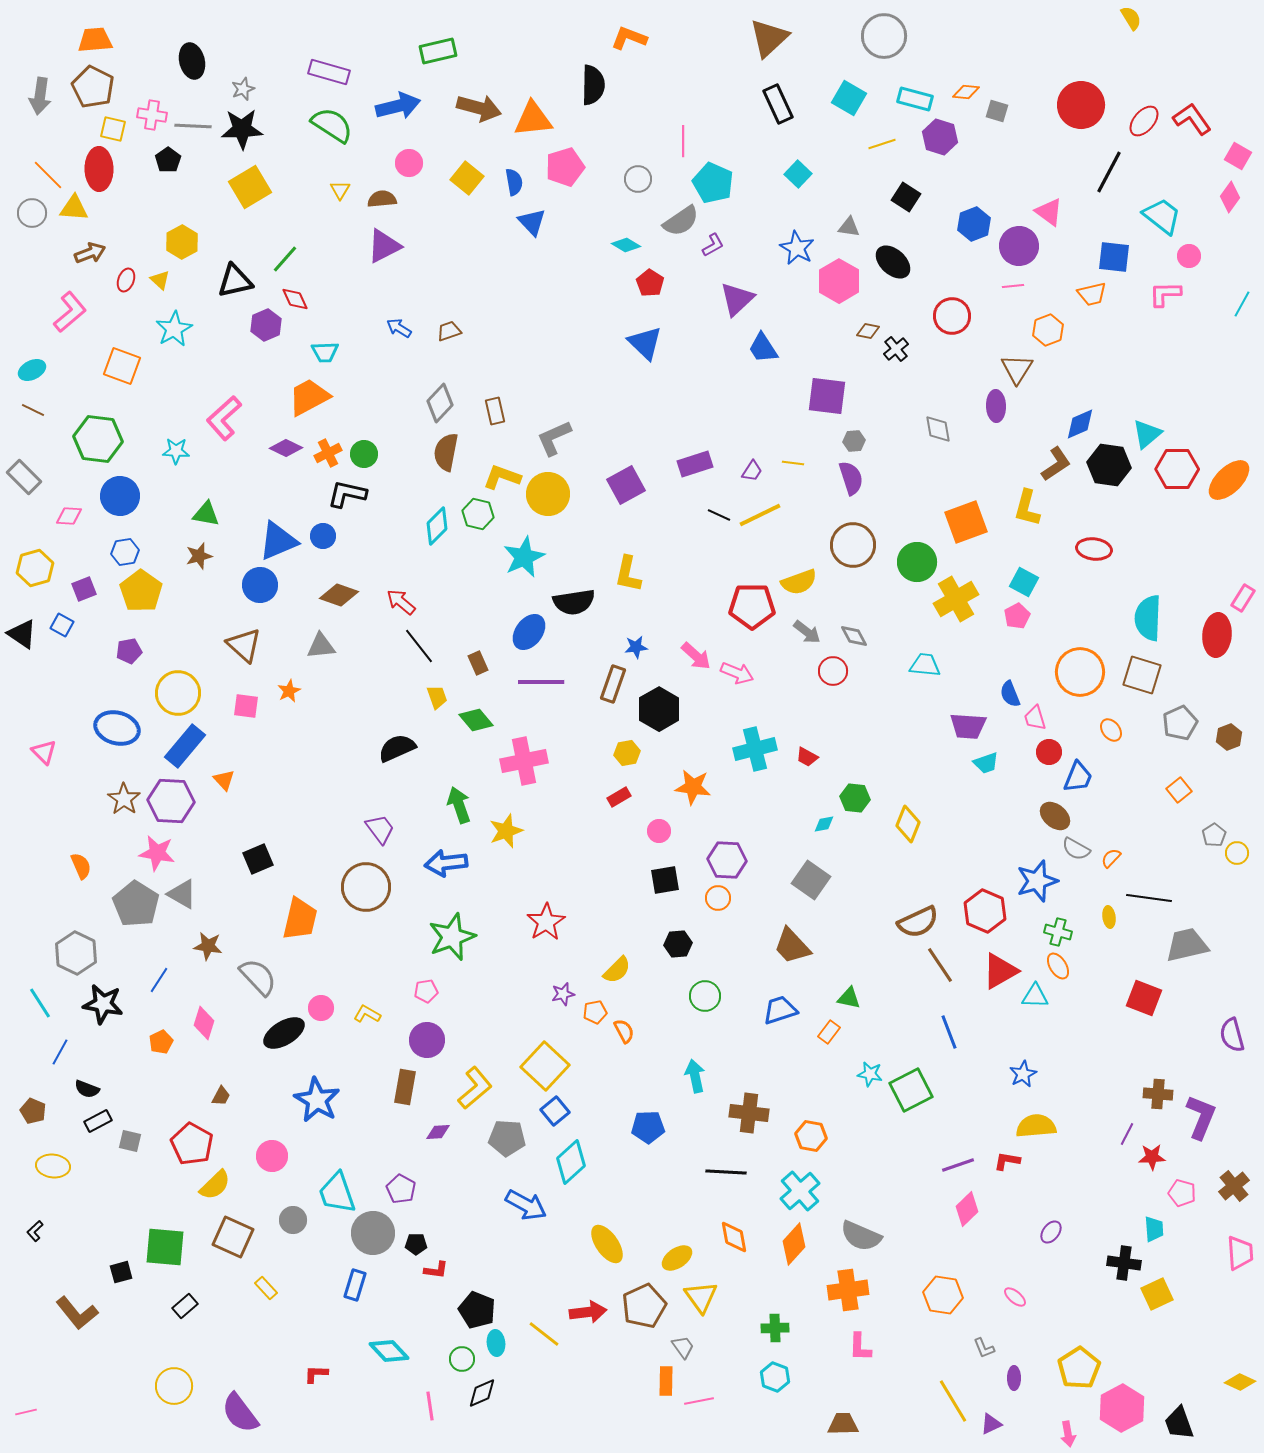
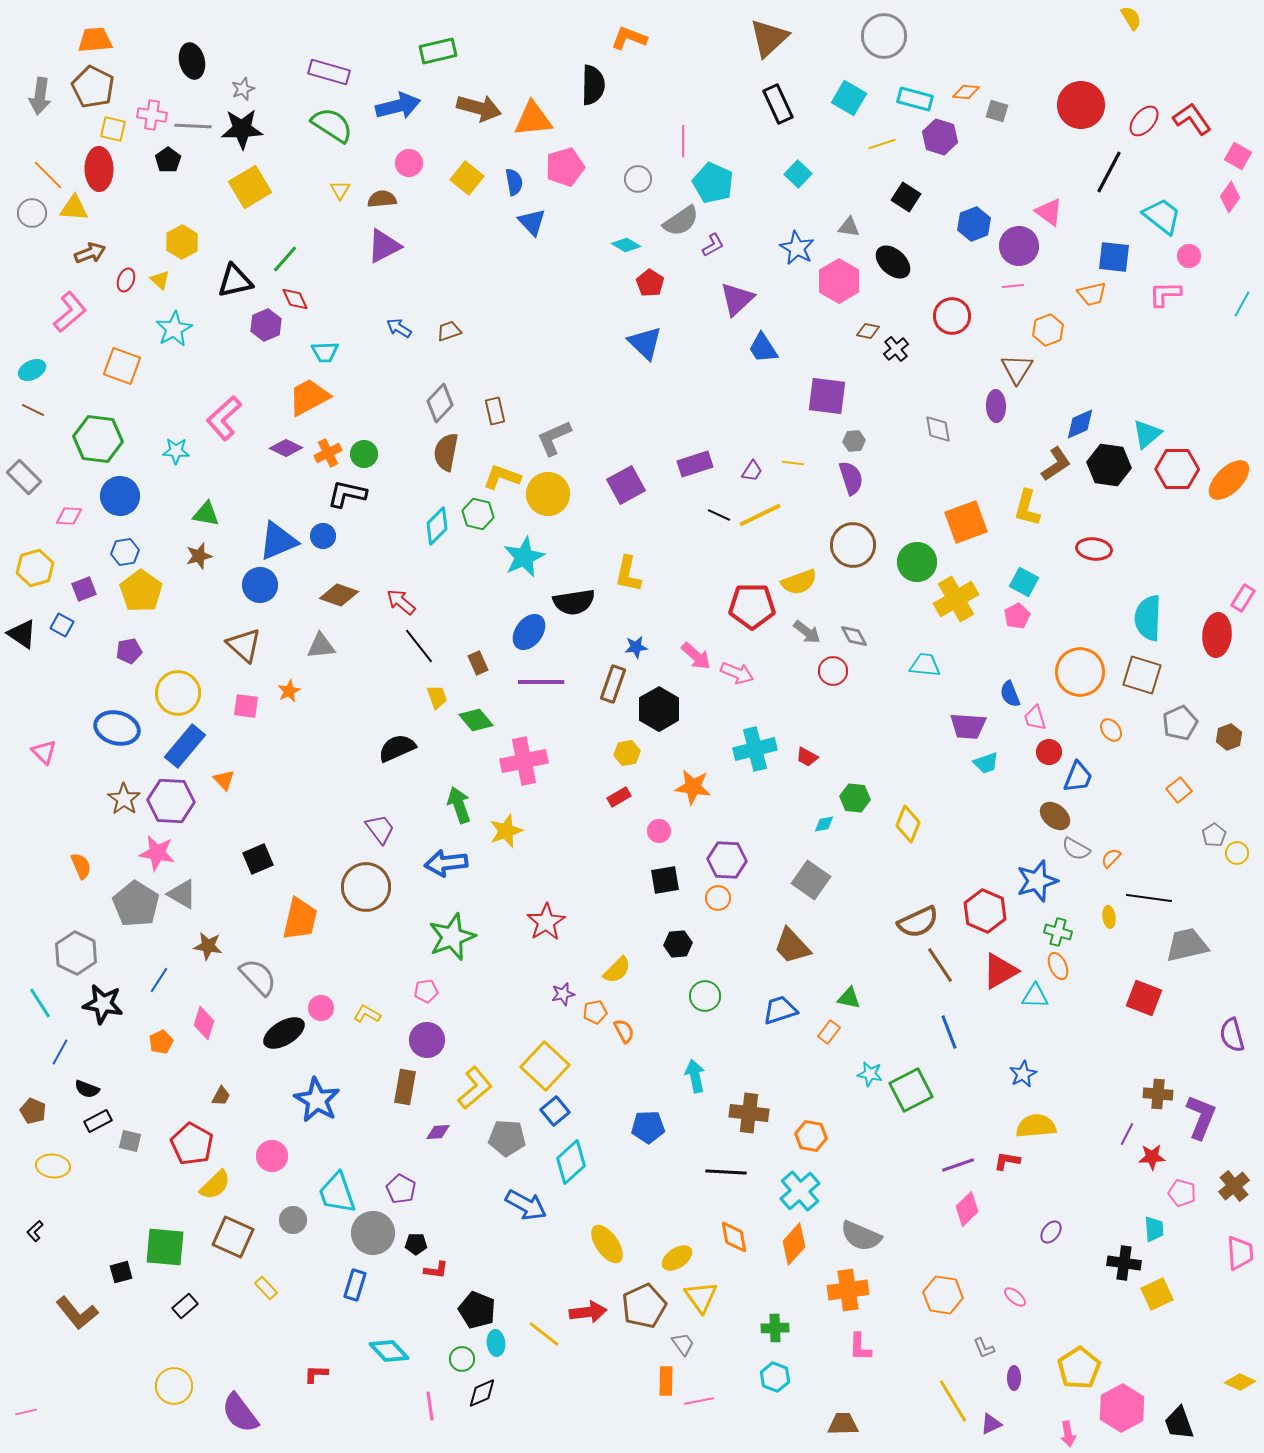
orange ellipse at (1058, 966): rotated 8 degrees clockwise
gray trapezoid at (683, 1347): moved 3 px up
